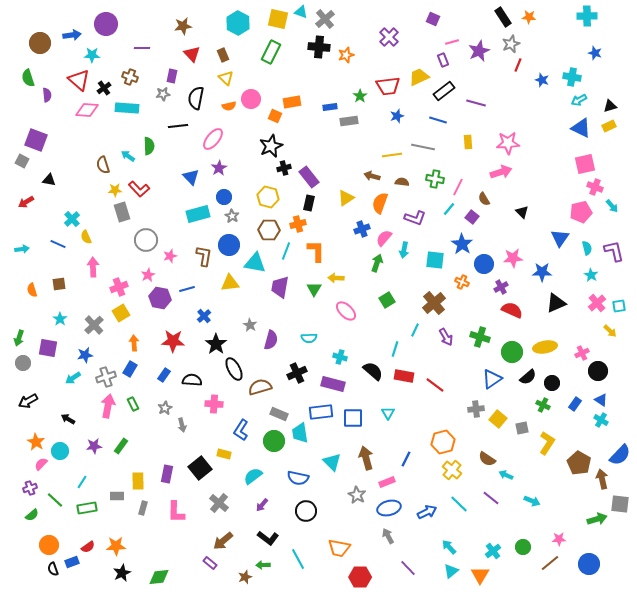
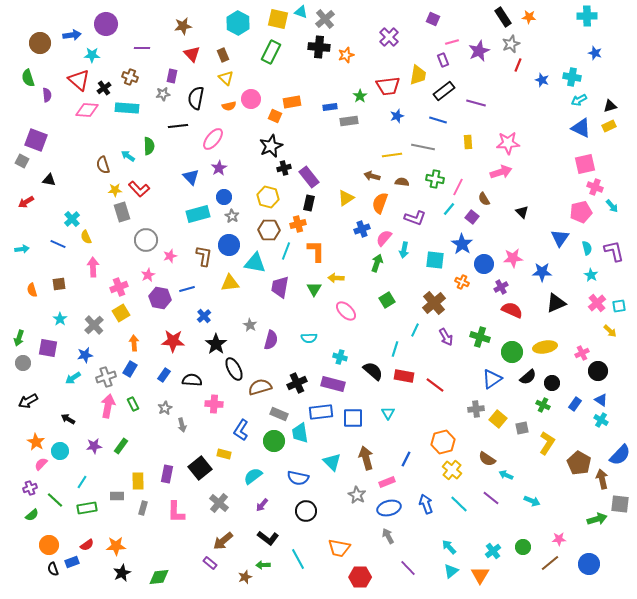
yellow trapezoid at (419, 77): moved 1 px left, 2 px up; rotated 125 degrees clockwise
black cross at (297, 373): moved 10 px down
blue arrow at (427, 512): moved 1 px left, 8 px up; rotated 84 degrees counterclockwise
red semicircle at (88, 547): moved 1 px left, 2 px up
